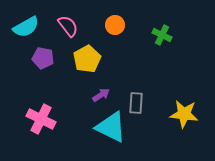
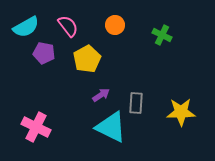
purple pentagon: moved 1 px right, 5 px up
yellow star: moved 3 px left, 2 px up; rotated 8 degrees counterclockwise
pink cross: moved 5 px left, 8 px down
